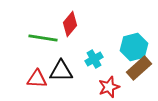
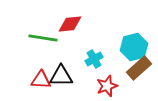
red diamond: rotated 45 degrees clockwise
black triangle: moved 5 px down
red triangle: moved 4 px right, 1 px down
red star: moved 2 px left, 1 px up
